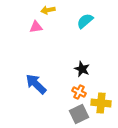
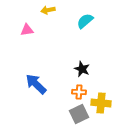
pink triangle: moved 9 px left, 3 px down
orange cross: rotated 24 degrees counterclockwise
